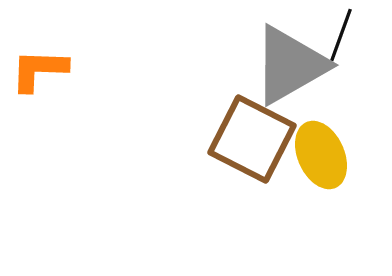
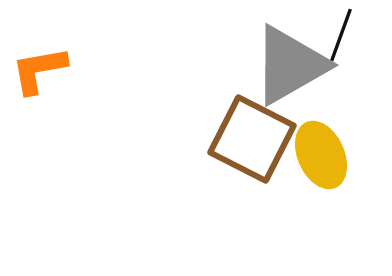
orange L-shape: rotated 12 degrees counterclockwise
